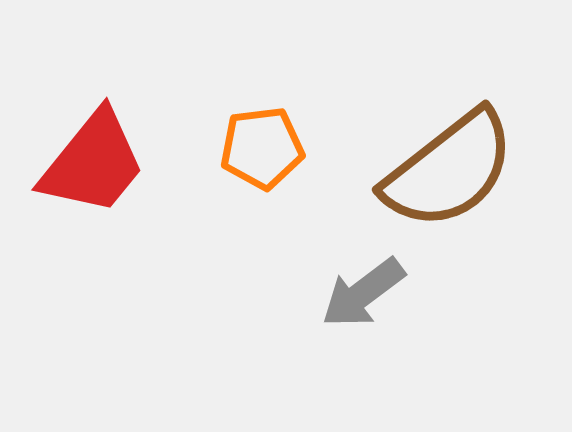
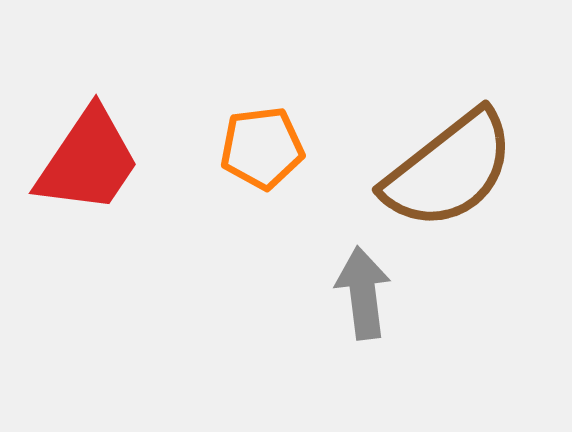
red trapezoid: moved 5 px left, 2 px up; rotated 5 degrees counterclockwise
gray arrow: rotated 120 degrees clockwise
